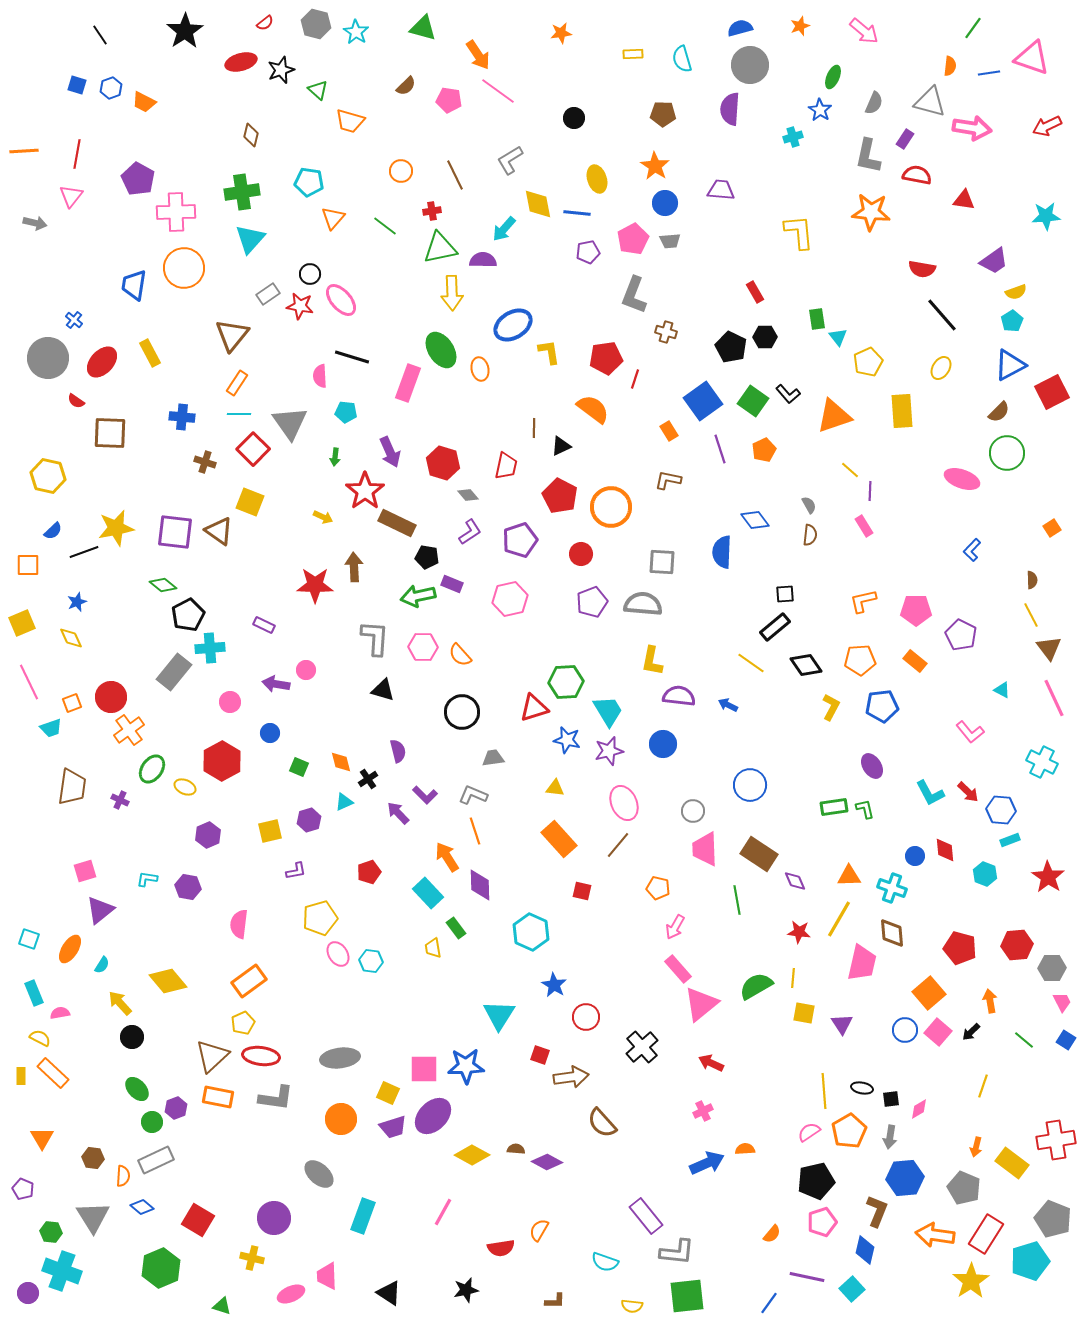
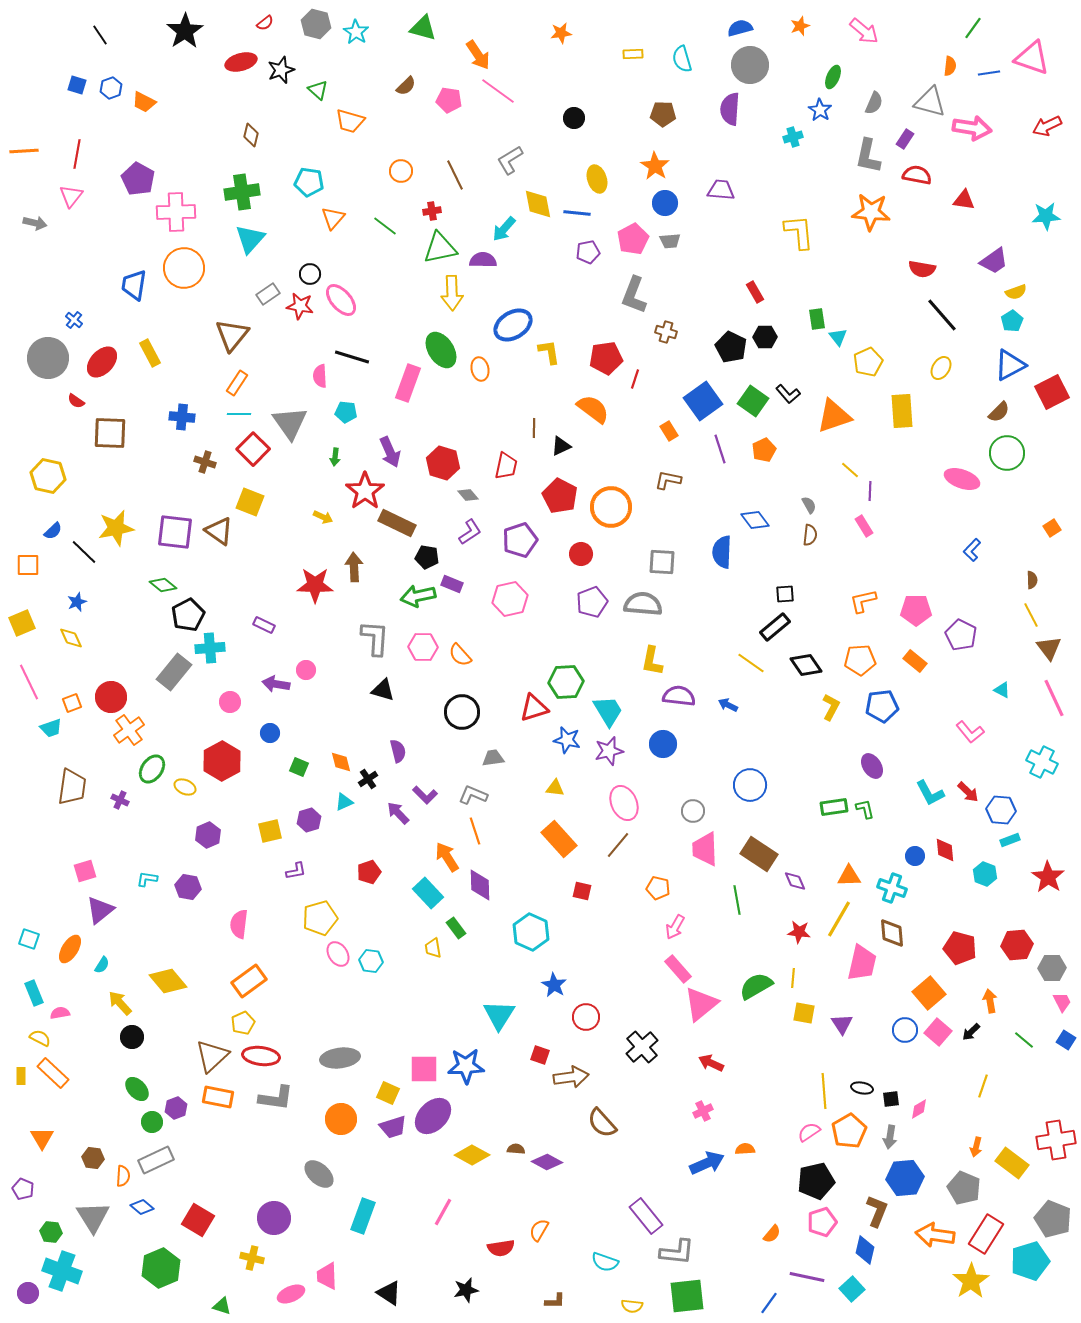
black line at (84, 552): rotated 64 degrees clockwise
